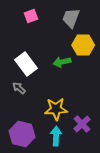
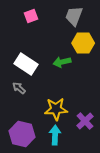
gray trapezoid: moved 3 px right, 2 px up
yellow hexagon: moved 2 px up
white rectangle: rotated 20 degrees counterclockwise
purple cross: moved 3 px right, 3 px up
cyan arrow: moved 1 px left, 1 px up
